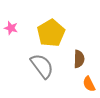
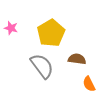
brown semicircle: moved 2 px left; rotated 84 degrees counterclockwise
